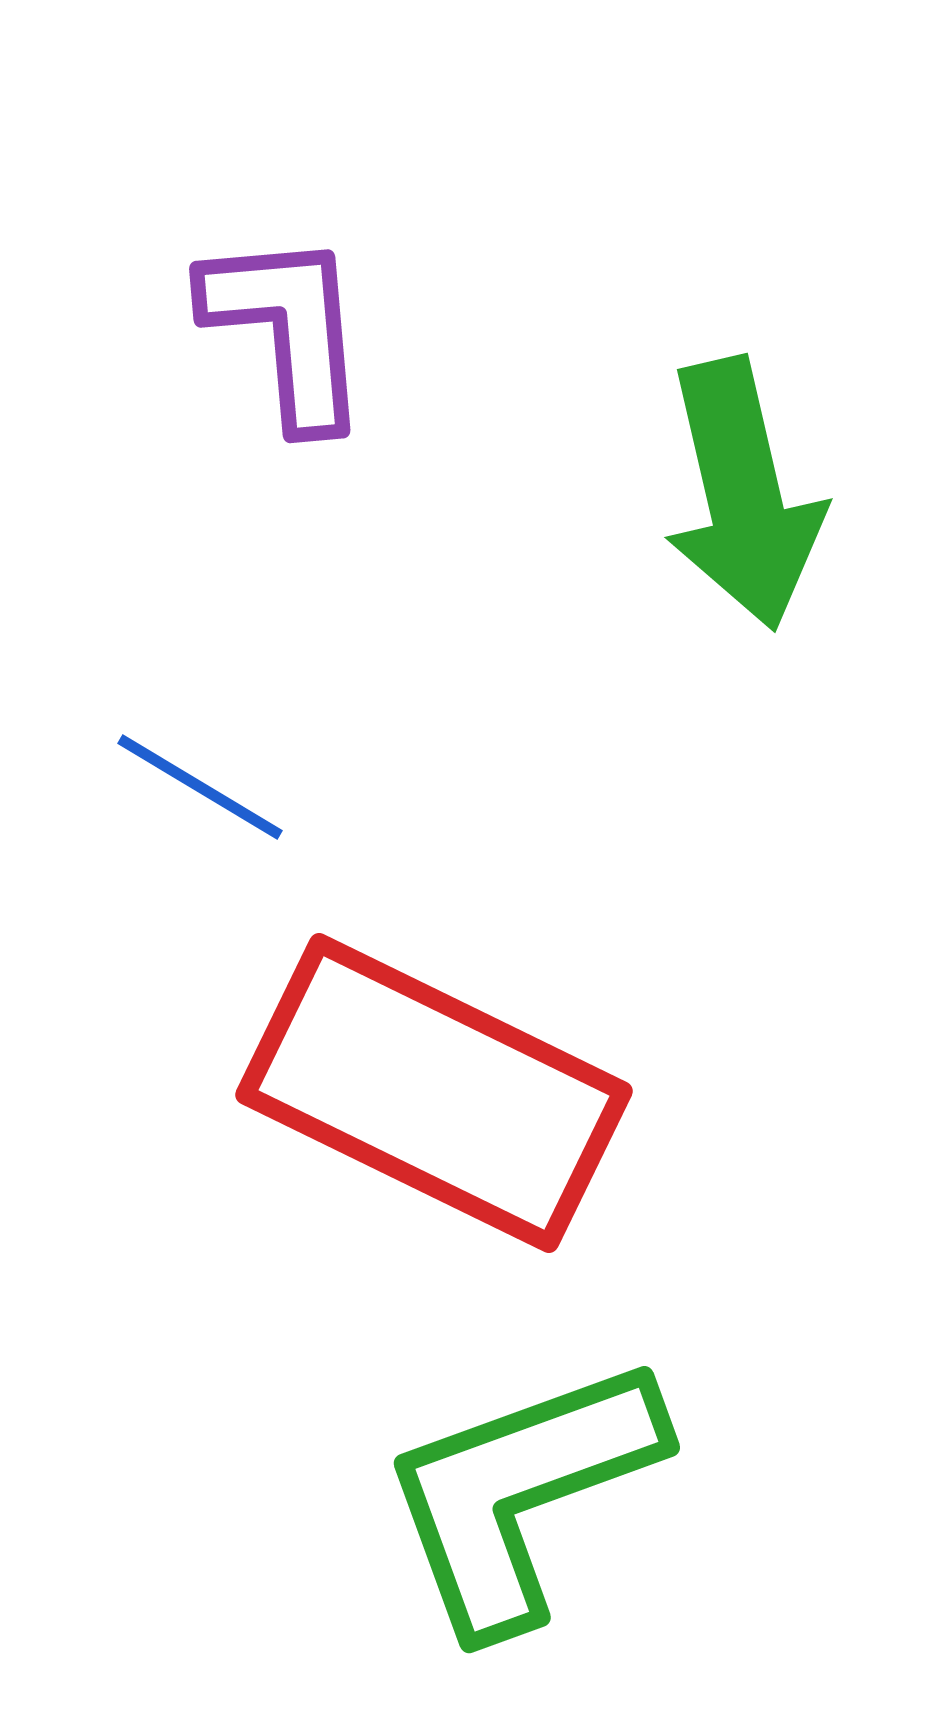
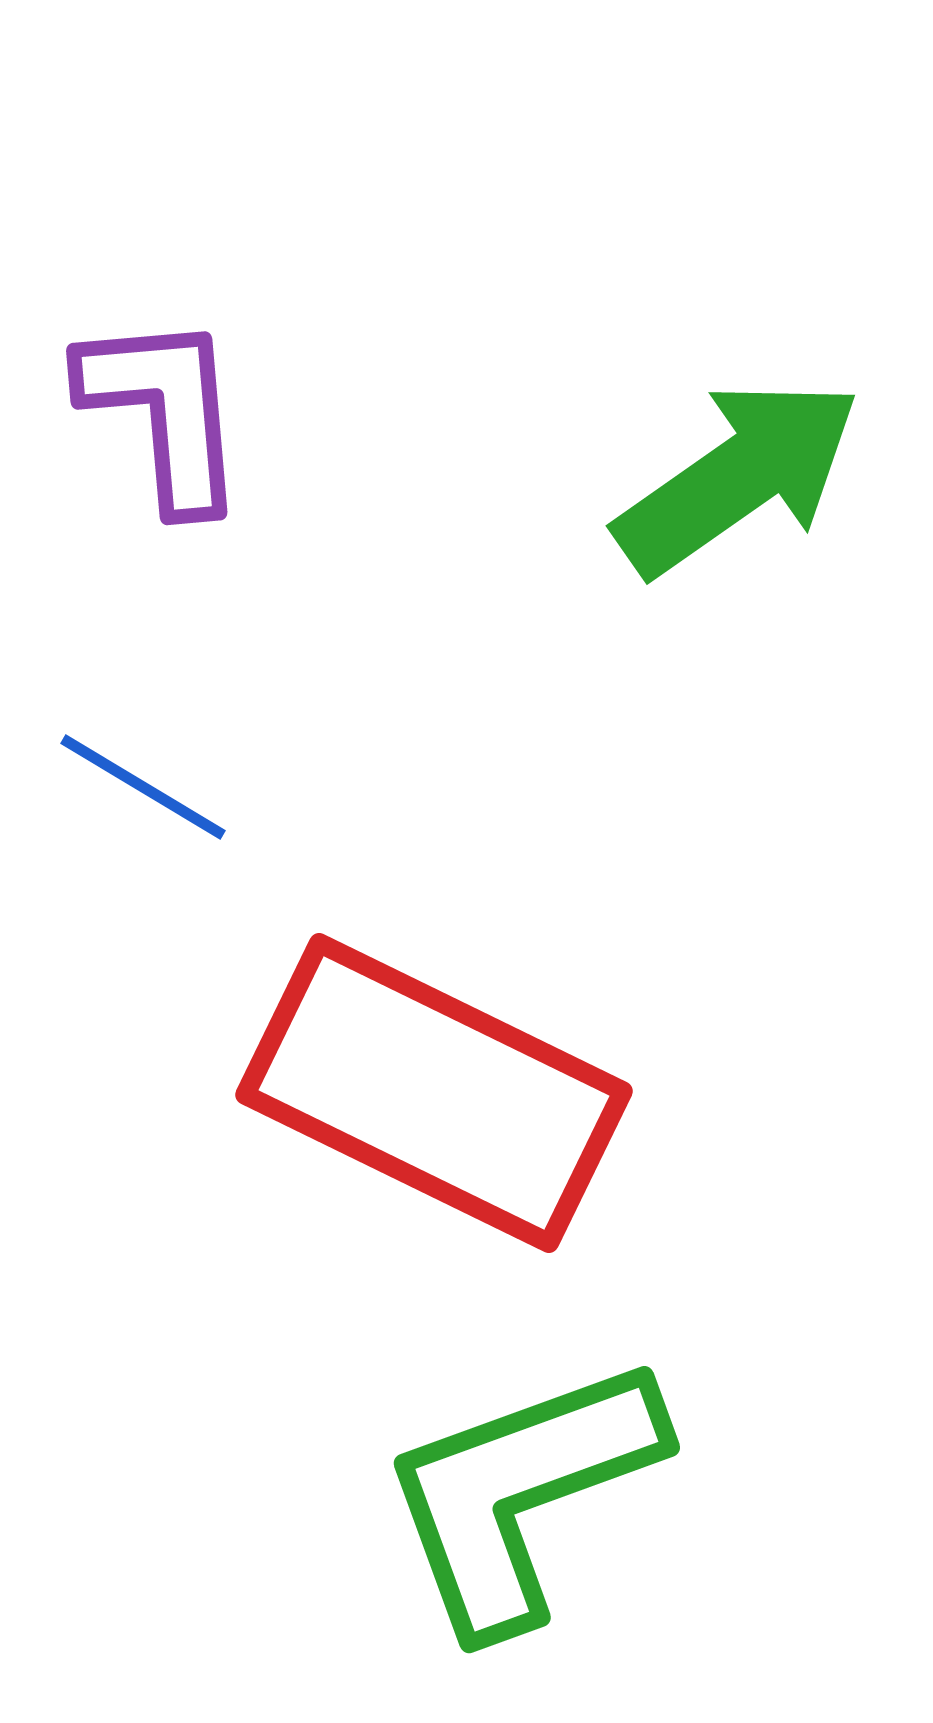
purple L-shape: moved 123 px left, 82 px down
green arrow: moved 5 px left, 17 px up; rotated 112 degrees counterclockwise
blue line: moved 57 px left
